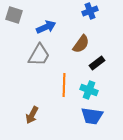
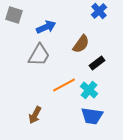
blue cross: moved 9 px right; rotated 21 degrees counterclockwise
orange line: rotated 60 degrees clockwise
cyan cross: rotated 18 degrees clockwise
brown arrow: moved 3 px right
